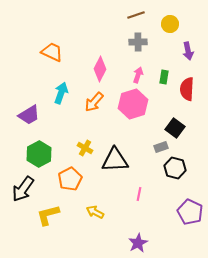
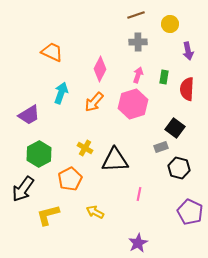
black hexagon: moved 4 px right
